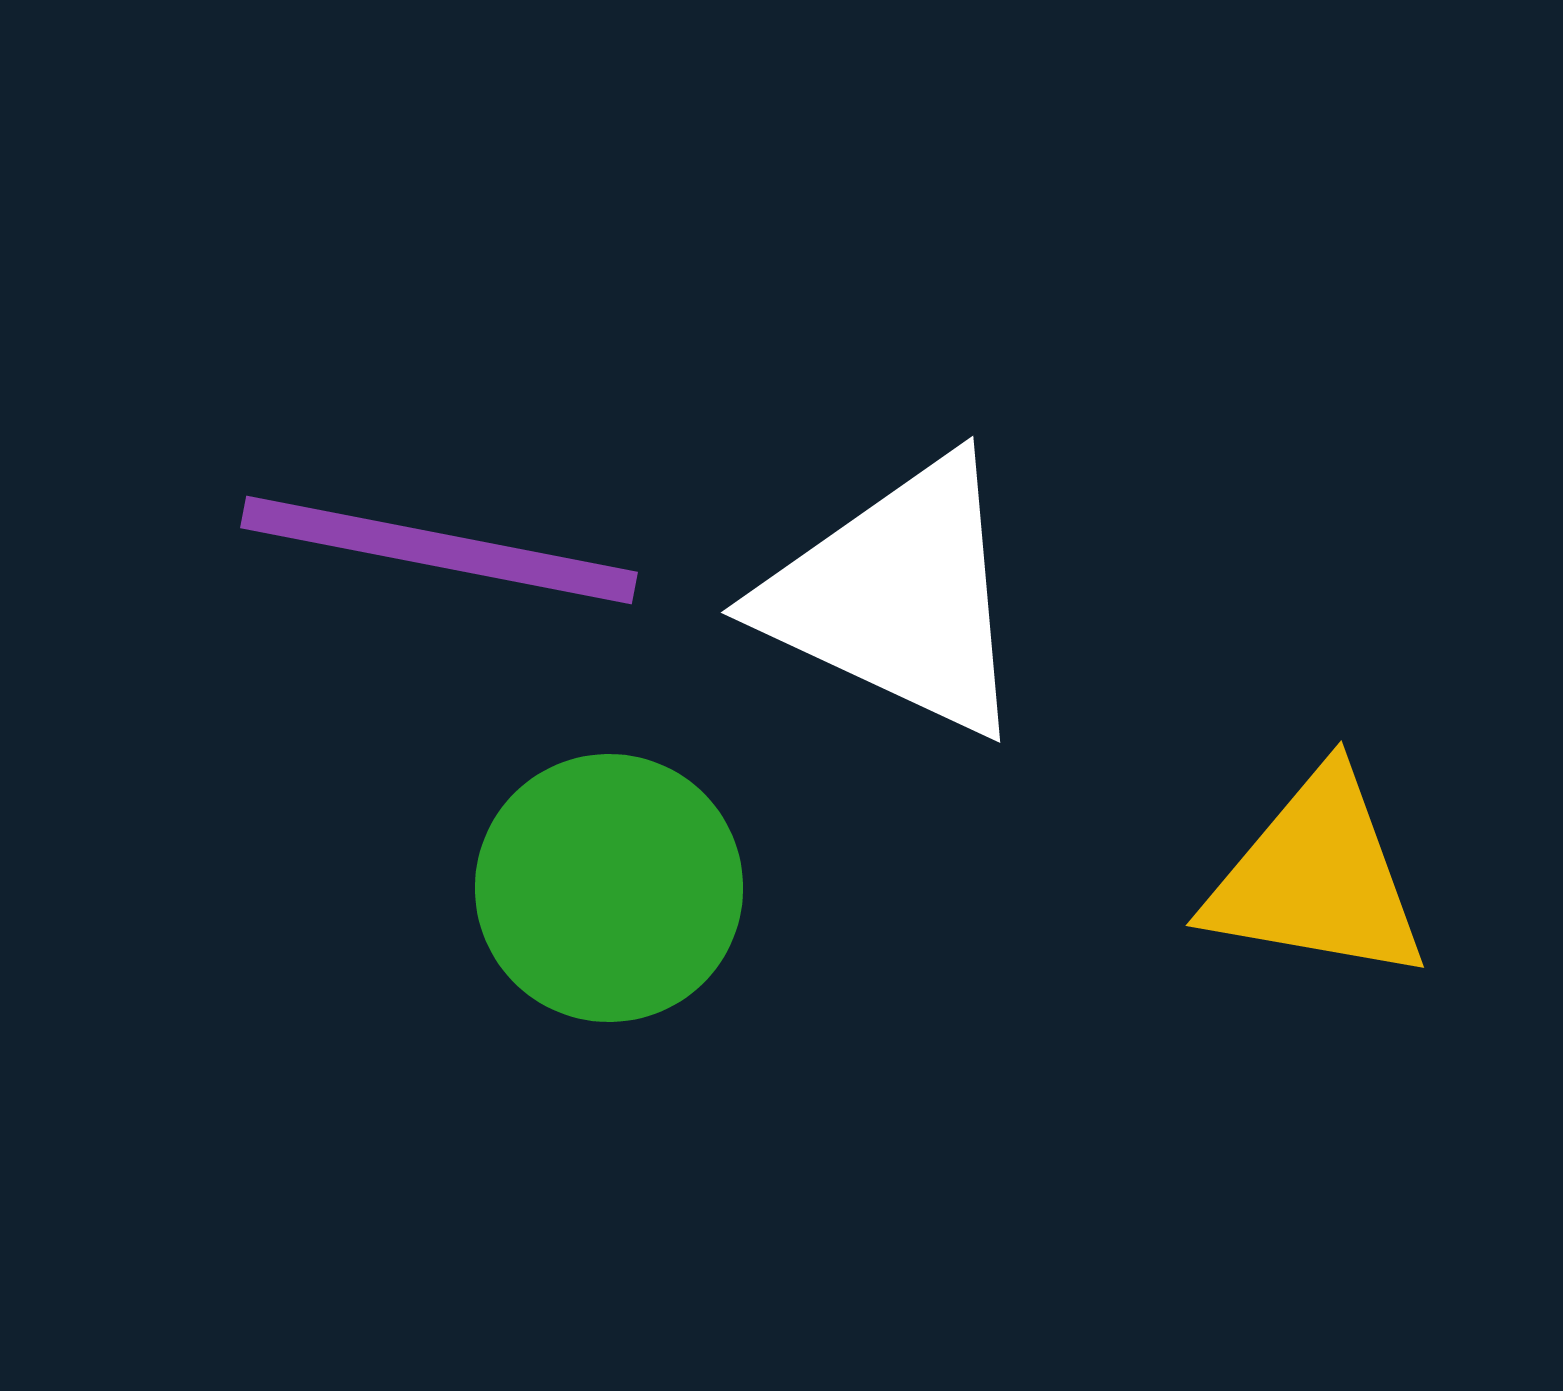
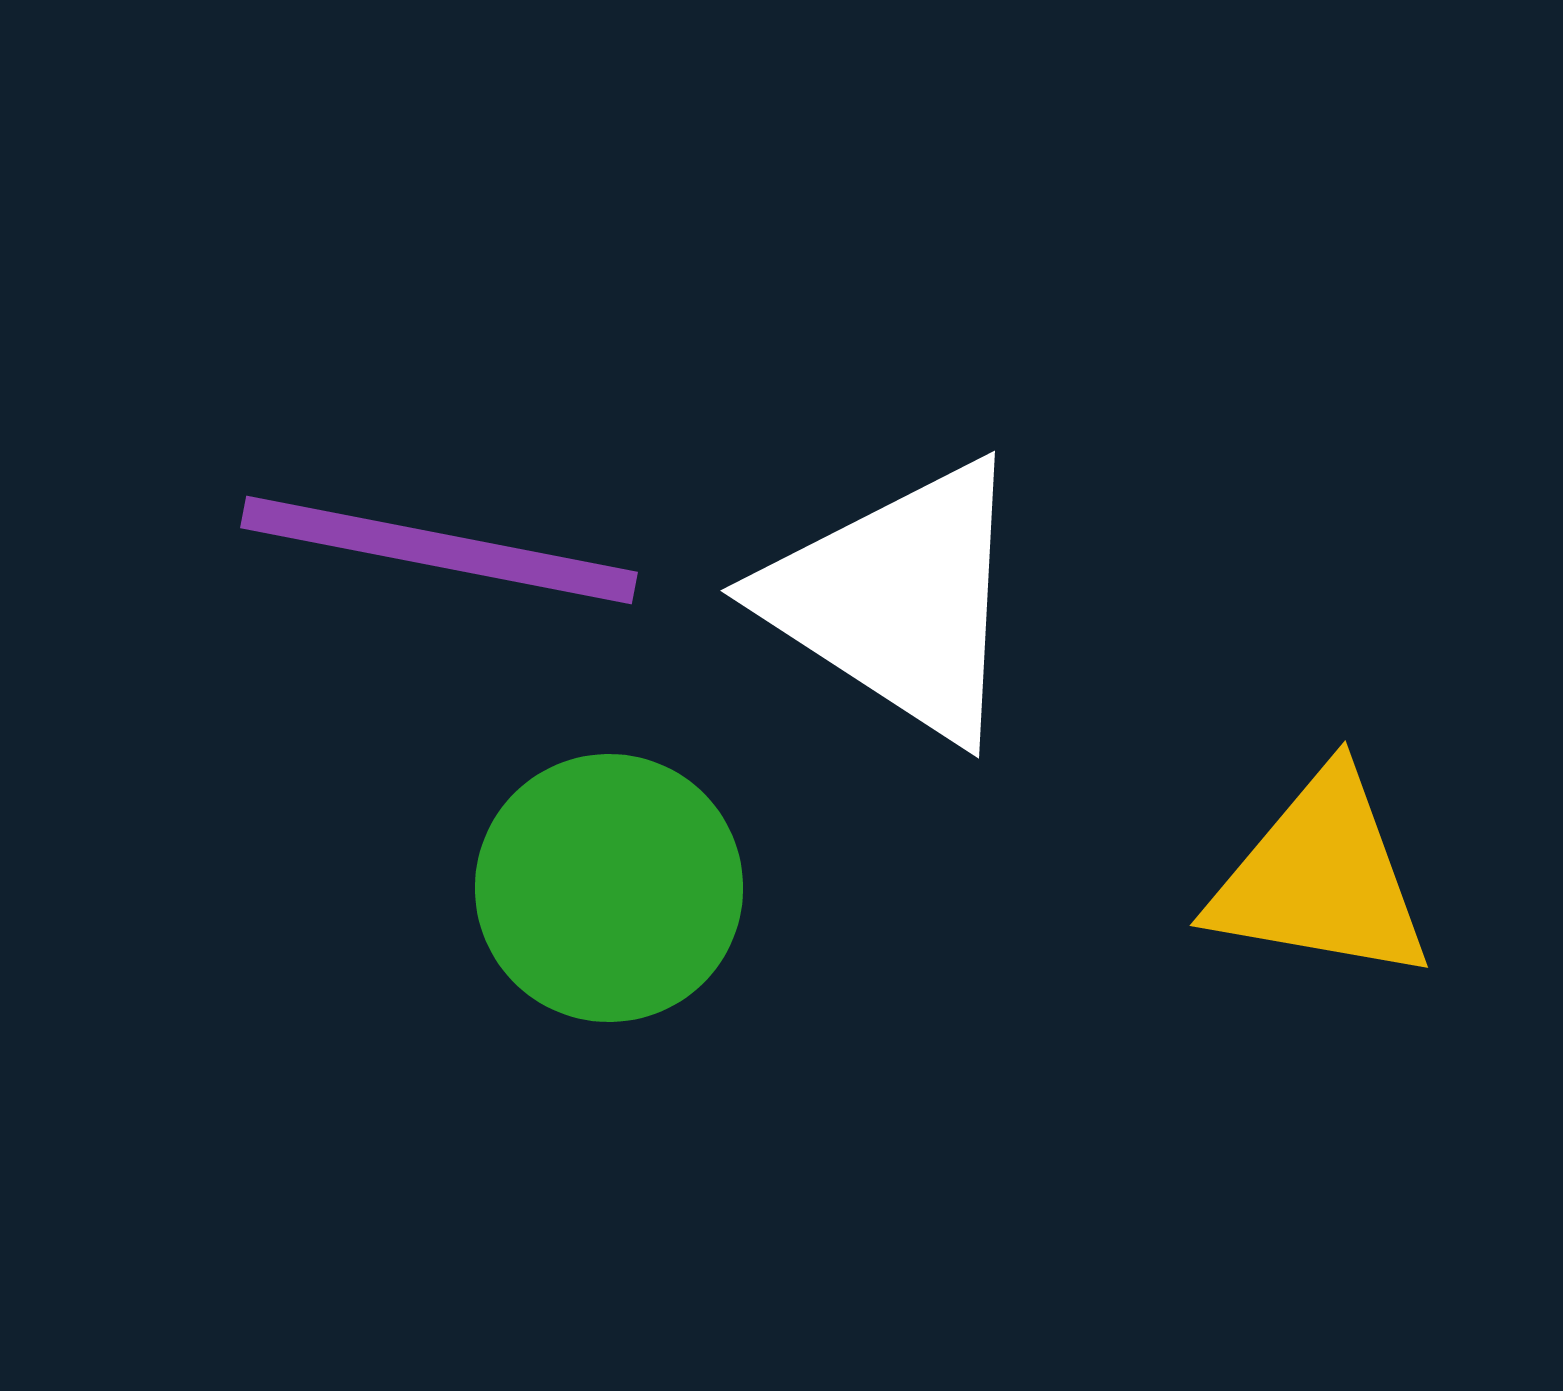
white triangle: moved 3 px down; rotated 8 degrees clockwise
yellow triangle: moved 4 px right
